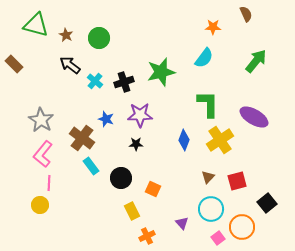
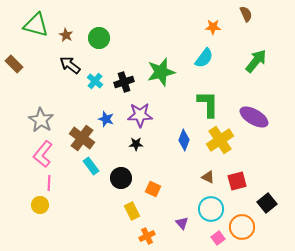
brown triangle: rotated 48 degrees counterclockwise
